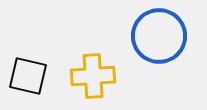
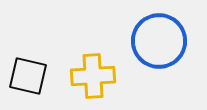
blue circle: moved 5 px down
